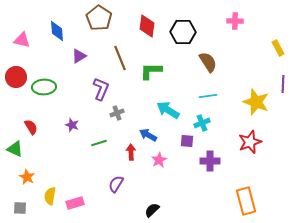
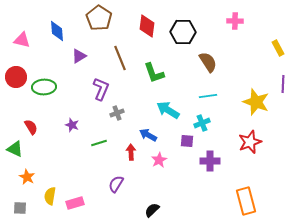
green L-shape: moved 3 px right, 2 px down; rotated 110 degrees counterclockwise
